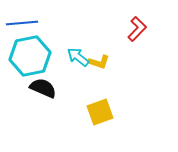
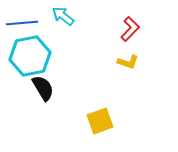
red L-shape: moved 7 px left
cyan arrow: moved 15 px left, 41 px up
yellow L-shape: moved 29 px right
black semicircle: rotated 36 degrees clockwise
yellow square: moved 9 px down
